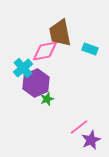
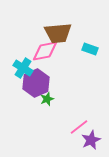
brown trapezoid: moved 2 px left; rotated 84 degrees counterclockwise
cyan cross: rotated 18 degrees counterclockwise
